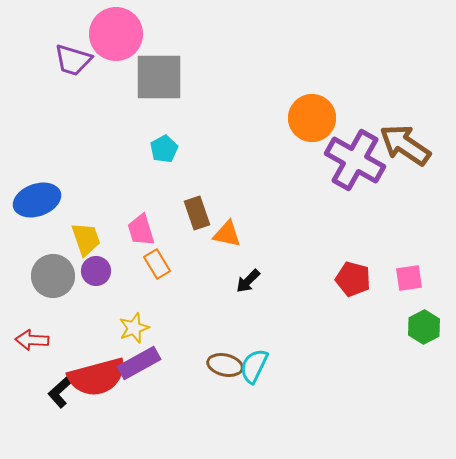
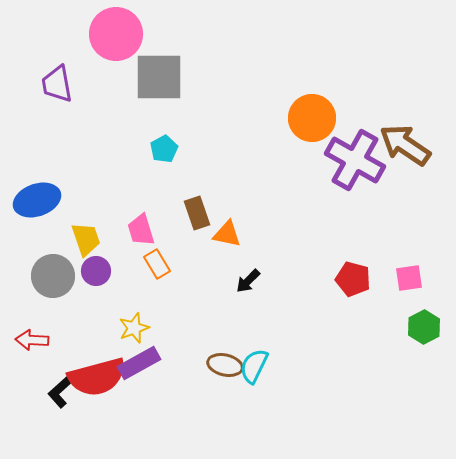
purple trapezoid: moved 16 px left, 24 px down; rotated 63 degrees clockwise
